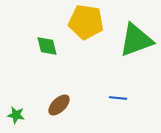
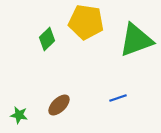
green diamond: moved 7 px up; rotated 60 degrees clockwise
blue line: rotated 24 degrees counterclockwise
green star: moved 3 px right
